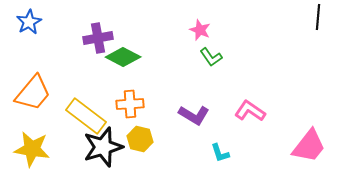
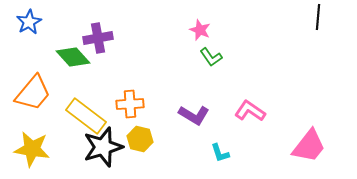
green diamond: moved 50 px left; rotated 20 degrees clockwise
